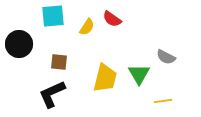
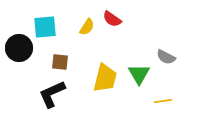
cyan square: moved 8 px left, 11 px down
black circle: moved 4 px down
brown square: moved 1 px right
